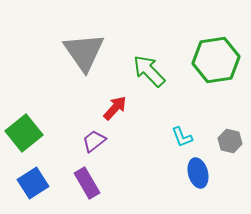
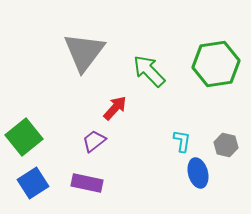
gray triangle: rotated 12 degrees clockwise
green hexagon: moved 4 px down
green square: moved 4 px down
cyan L-shape: moved 4 px down; rotated 150 degrees counterclockwise
gray hexagon: moved 4 px left, 4 px down
purple rectangle: rotated 48 degrees counterclockwise
